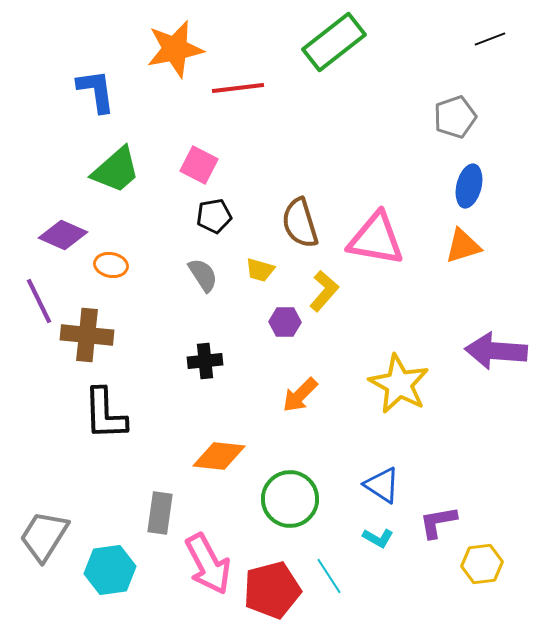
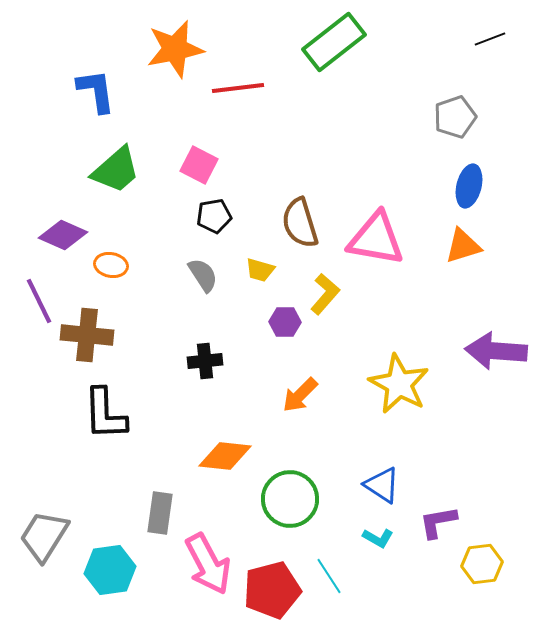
yellow L-shape: moved 1 px right, 3 px down
orange diamond: moved 6 px right
